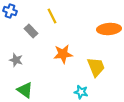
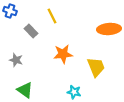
cyan star: moved 7 px left
